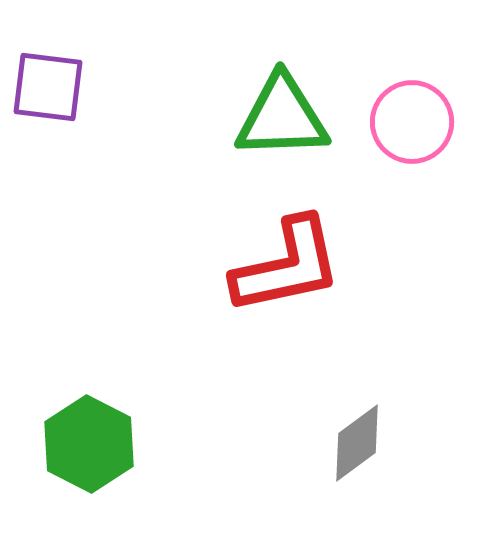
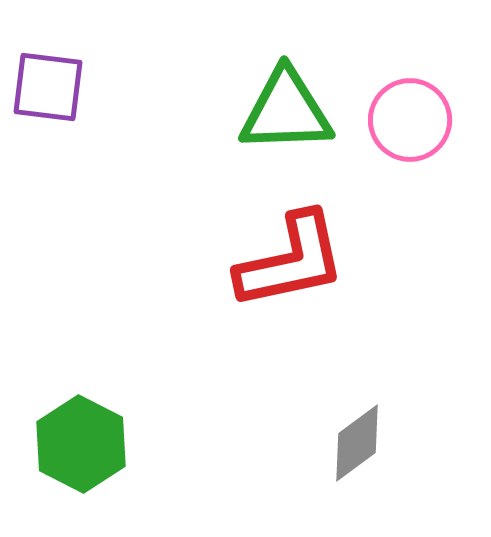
green triangle: moved 4 px right, 6 px up
pink circle: moved 2 px left, 2 px up
red L-shape: moved 4 px right, 5 px up
green hexagon: moved 8 px left
